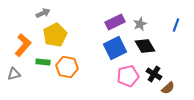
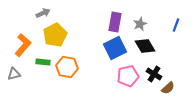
purple rectangle: rotated 54 degrees counterclockwise
